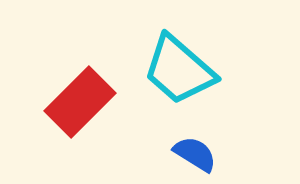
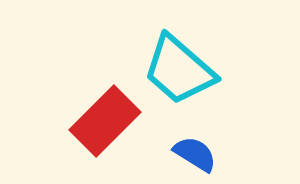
red rectangle: moved 25 px right, 19 px down
